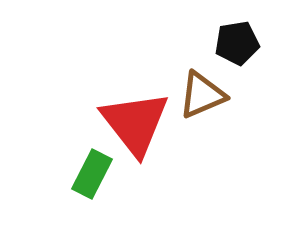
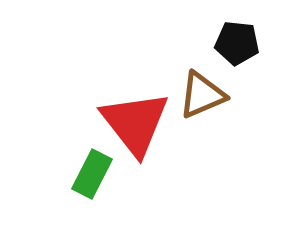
black pentagon: rotated 15 degrees clockwise
